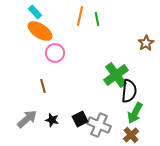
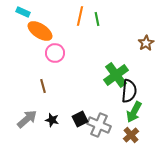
cyan rectangle: moved 12 px left; rotated 24 degrees counterclockwise
green arrow: moved 1 px left, 1 px up
